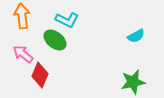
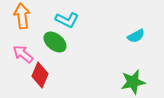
green ellipse: moved 2 px down
